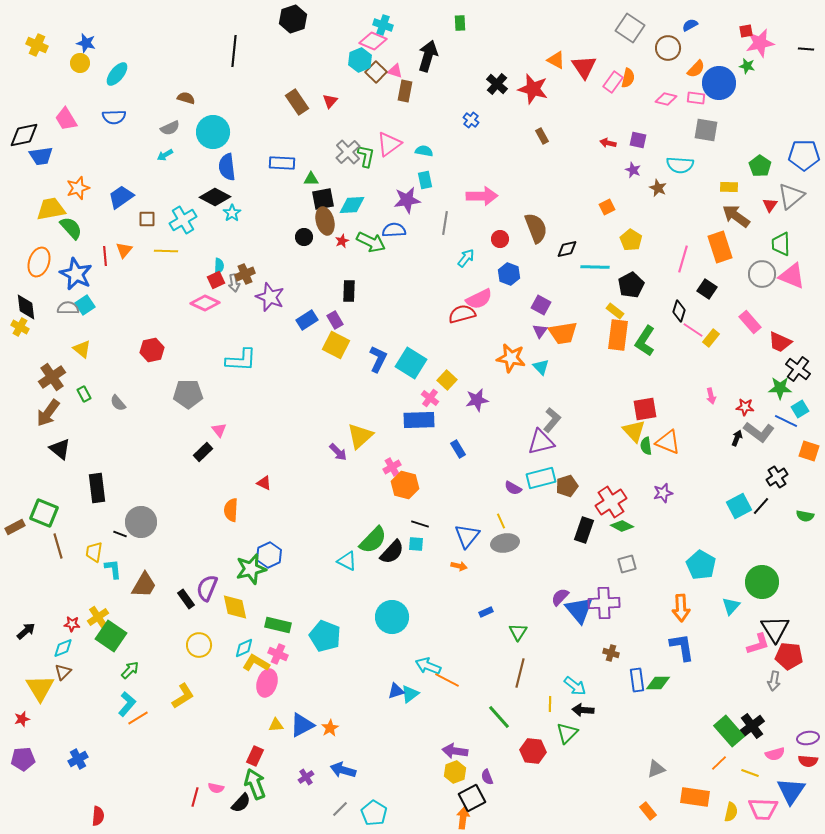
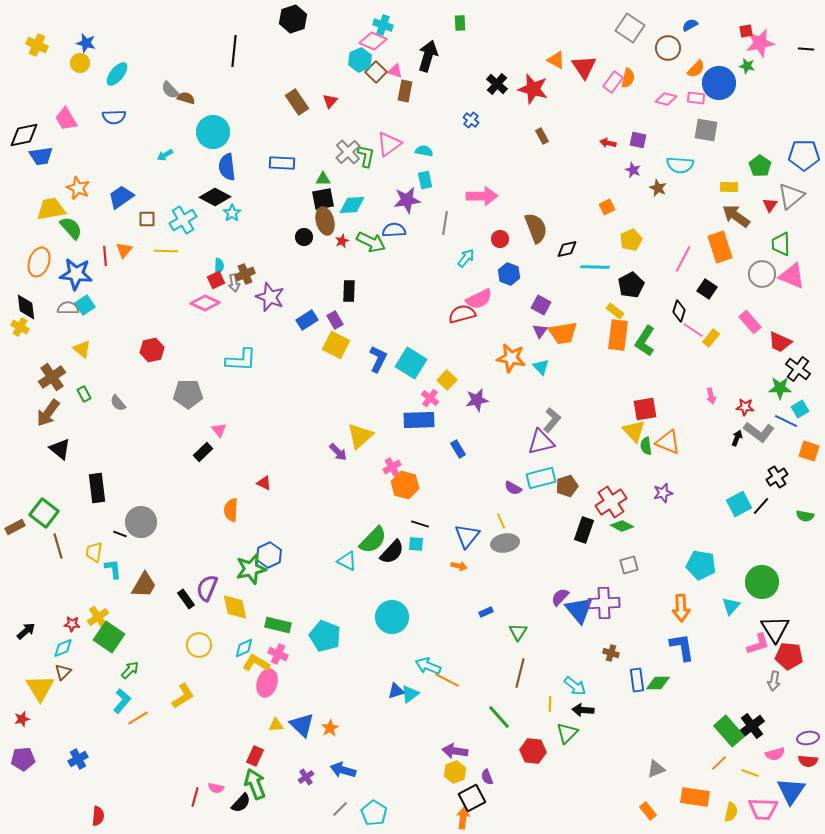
gray semicircle at (170, 128): moved 38 px up; rotated 72 degrees clockwise
green triangle at (311, 179): moved 12 px right
orange star at (78, 188): rotated 30 degrees counterclockwise
yellow pentagon at (631, 240): rotated 15 degrees clockwise
pink line at (683, 259): rotated 12 degrees clockwise
blue star at (76, 274): rotated 20 degrees counterclockwise
cyan square at (739, 506): moved 2 px up
green square at (44, 513): rotated 16 degrees clockwise
gray square at (627, 564): moved 2 px right, 1 px down
cyan pentagon at (701, 565): rotated 20 degrees counterclockwise
green square at (111, 636): moved 2 px left, 1 px down
cyan L-shape at (127, 704): moved 5 px left, 3 px up
blue triangle at (302, 725): rotated 48 degrees counterclockwise
